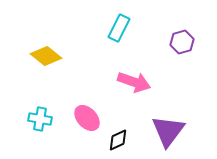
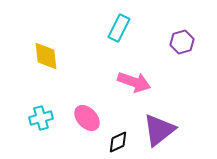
yellow diamond: rotated 44 degrees clockwise
cyan cross: moved 1 px right, 1 px up; rotated 25 degrees counterclockwise
purple triangle: moved 9 px left, 1 px up; rotated 15 degrees clockwise
black diamond: moved 2 px down
